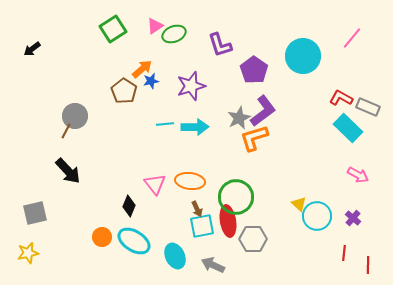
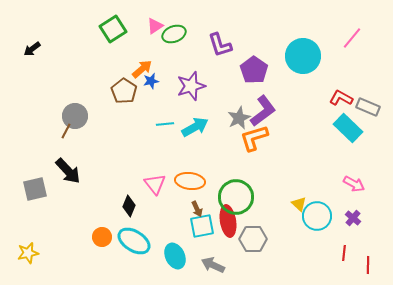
cyan arrow at (195, 127): rotated 28 degrees counterclockwise
pink arrow at (358, 175): moved 4 px left, 9 px down
gray square at (35, 213): moved 24 px up
